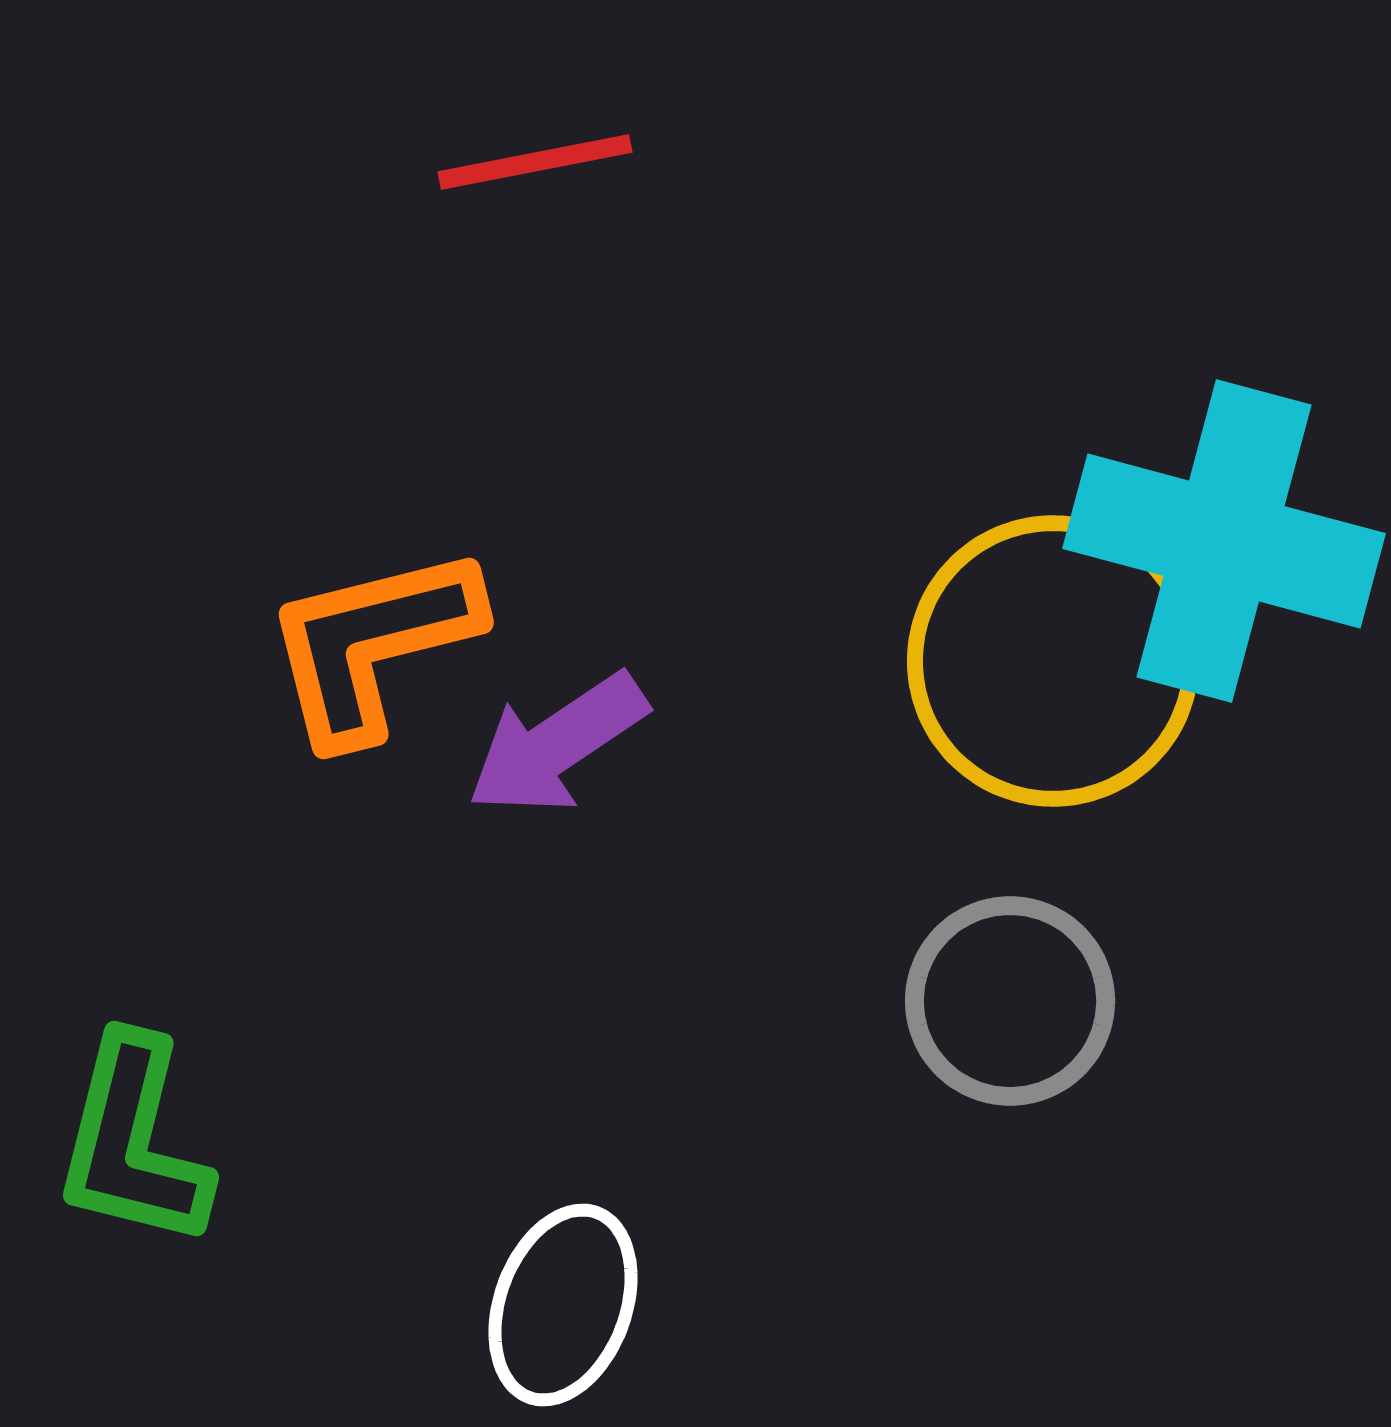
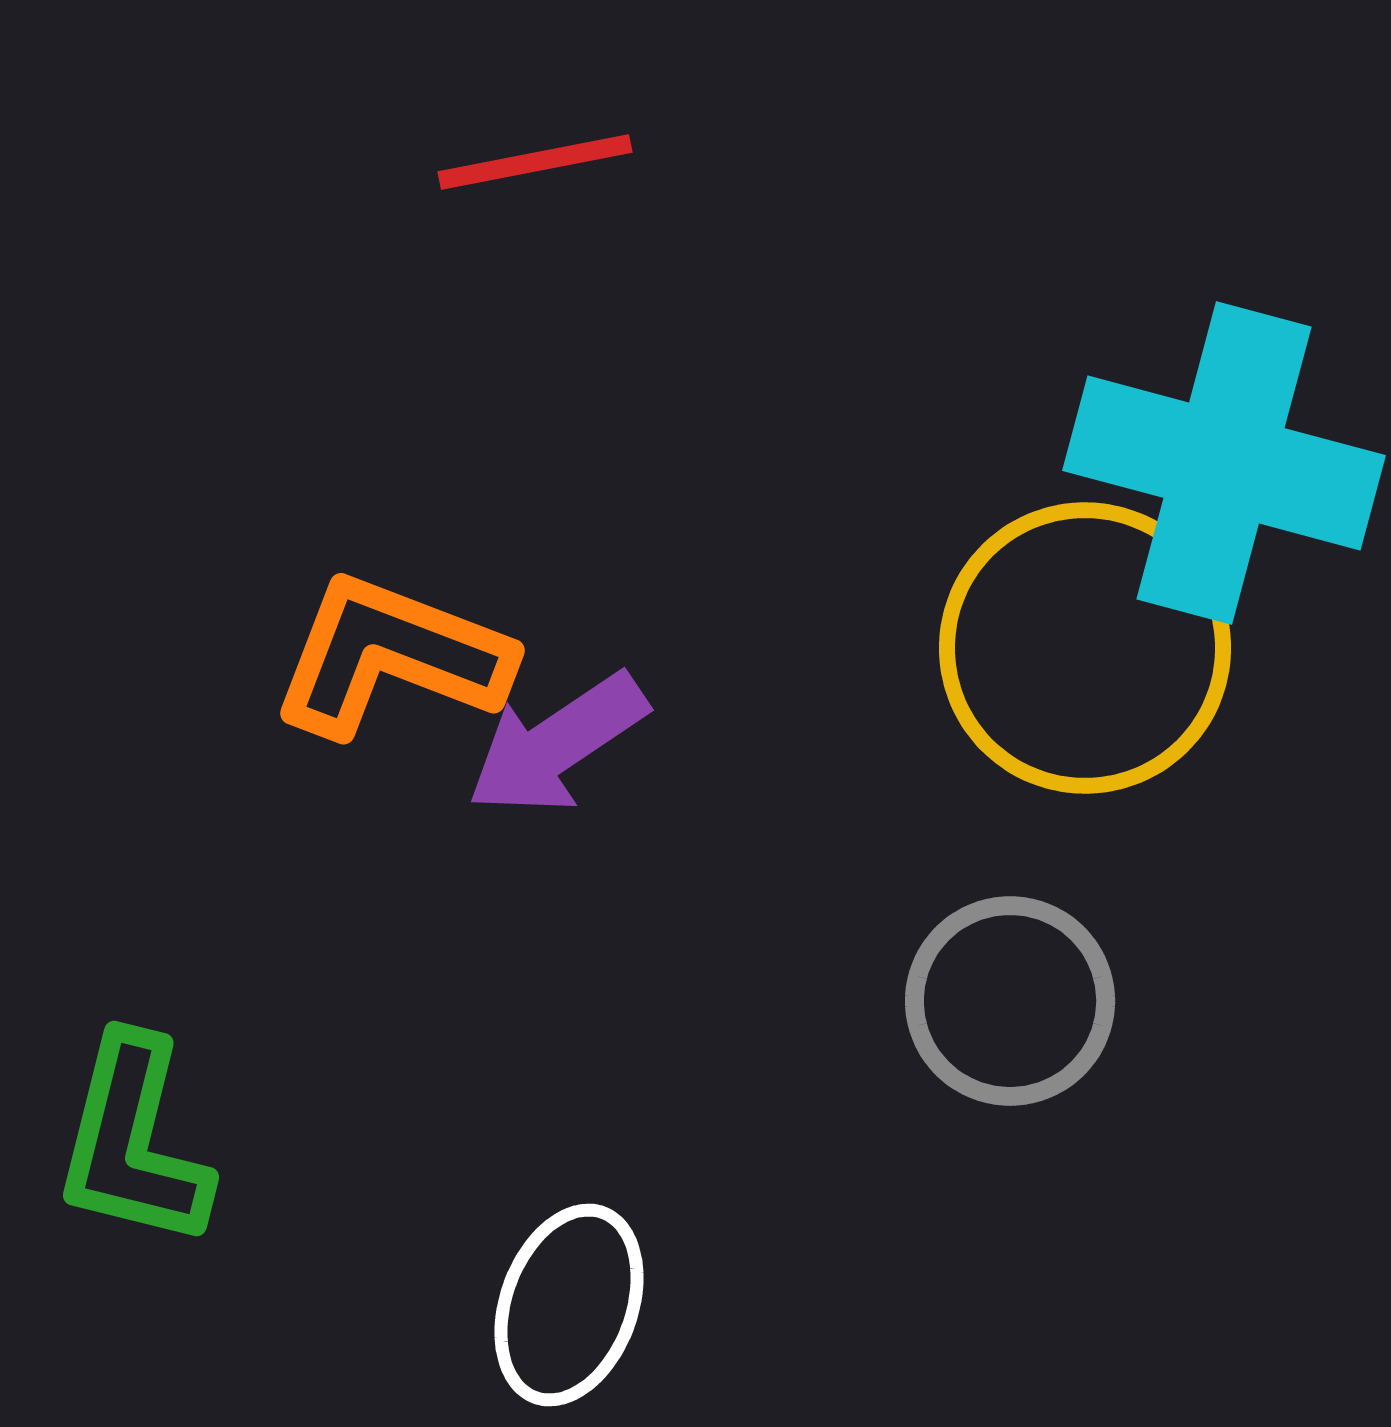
cyan cross: moved 78 px up
orange L-shape: moved 19 px right, 12 px down; rotated 35 degrees clockwise
yellow circle: moved 32 px right, 13 px up
white ellipse: moved 6 px right
